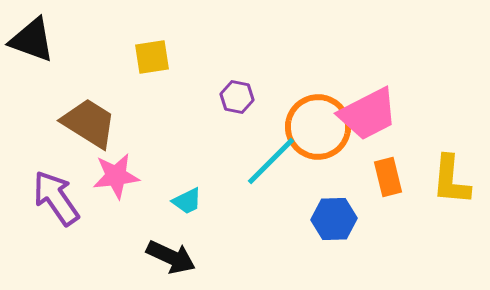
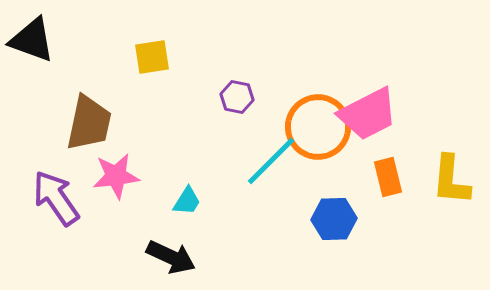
brown trapezoid: rotated 70 degrees clockwise
cyan trapezoid: rotated 32 degrees counterclockwise
